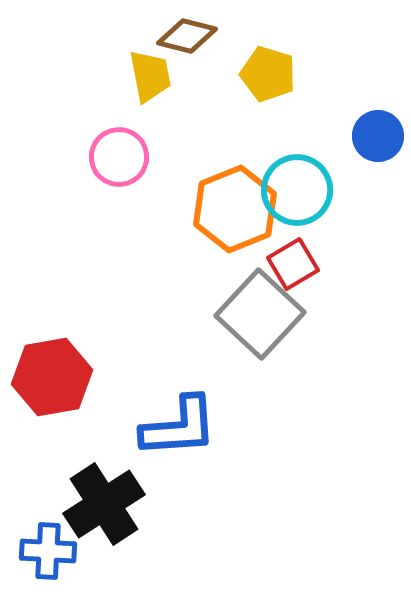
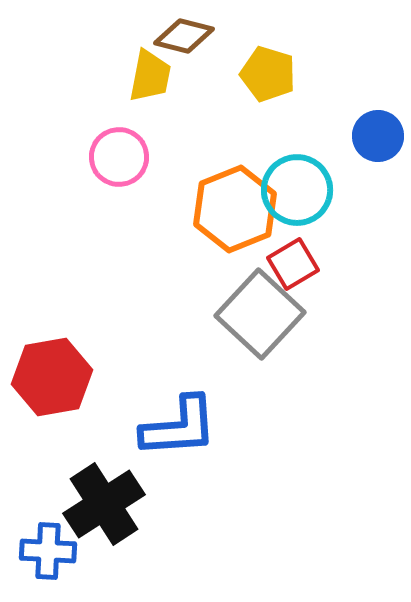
brown diamond: moved 3 px left
yellow trapezoid: rotated 22 degrees clockwise
